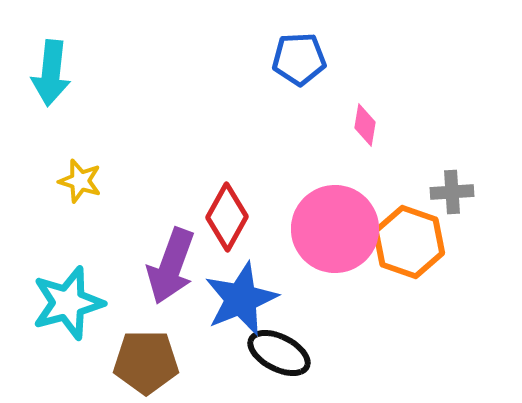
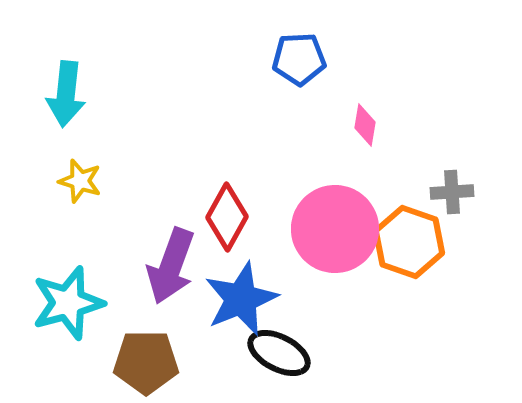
cyan arrow: moved 15 px right, 21 px down
